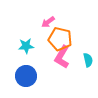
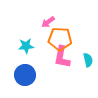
orange pentagon: rotated 10 degrees counterclockwise
pink L-shape: rotated 20 degrees counterclockwise
blue circle: moved 1 px left, 1 px up
